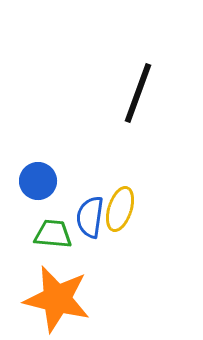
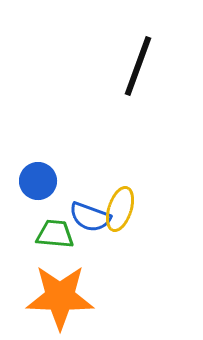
black line: moved 27 px up
blue semicircle: rotated 78 degrees counterclockwise
green trapezoid: moved 2 px right
orange star: moved 3 px right, 2 px up; rotated 12 degrees counterclockwise
